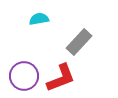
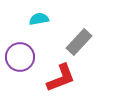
purple circle: moved 4 px left, 19 px up
